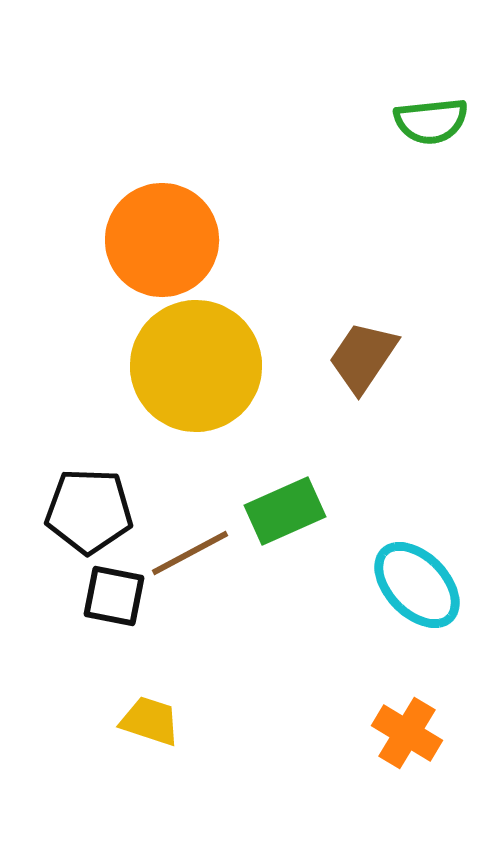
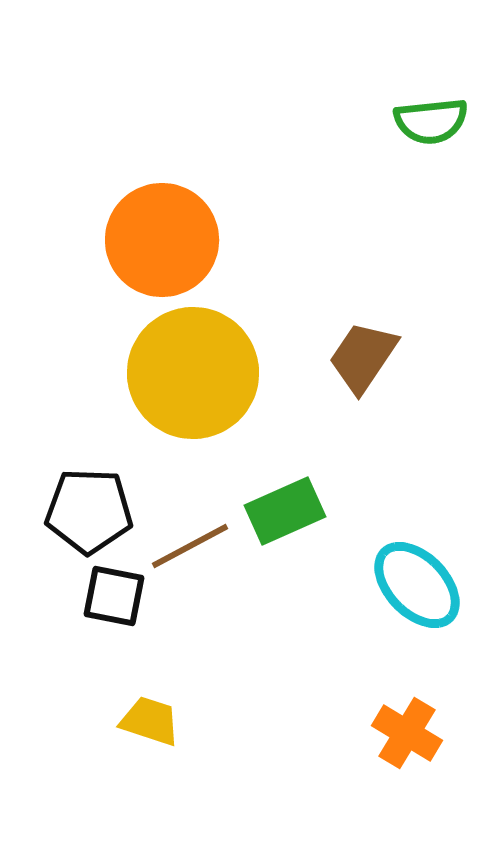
yellow circle: moved 3 px left, 7 px down
brown line: moved 7 px up
